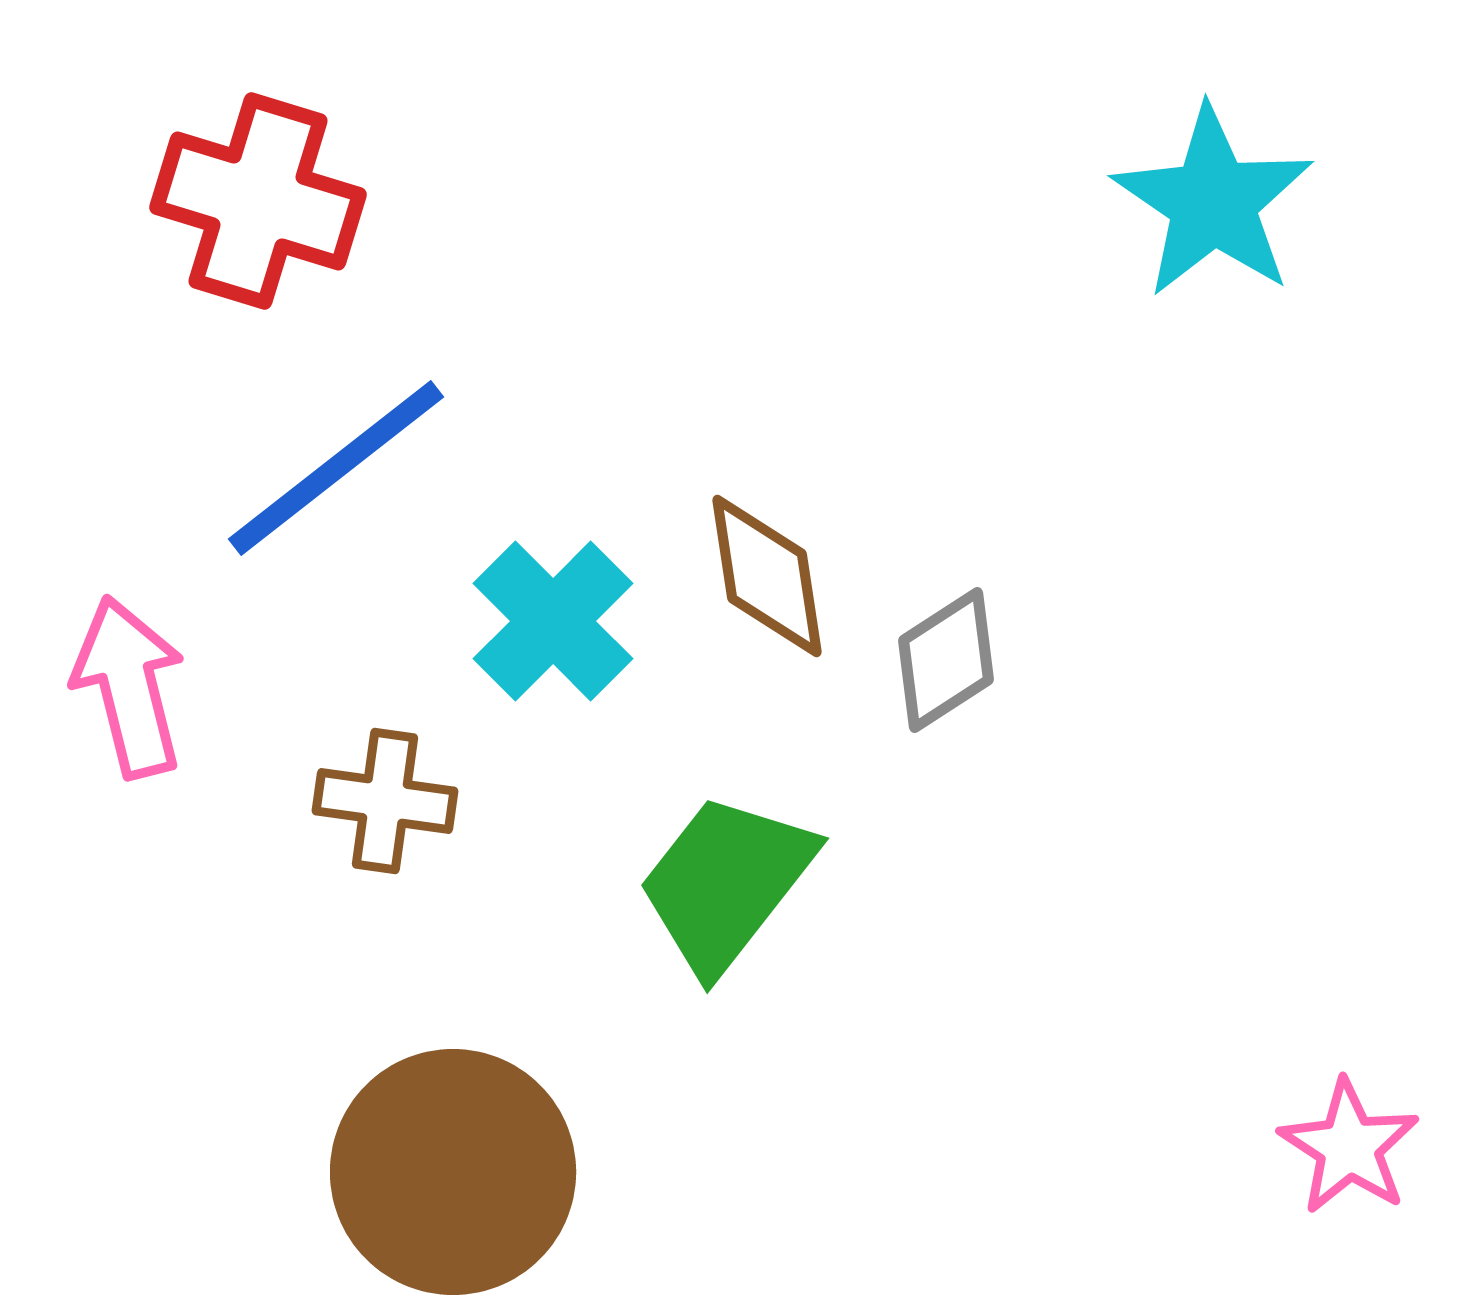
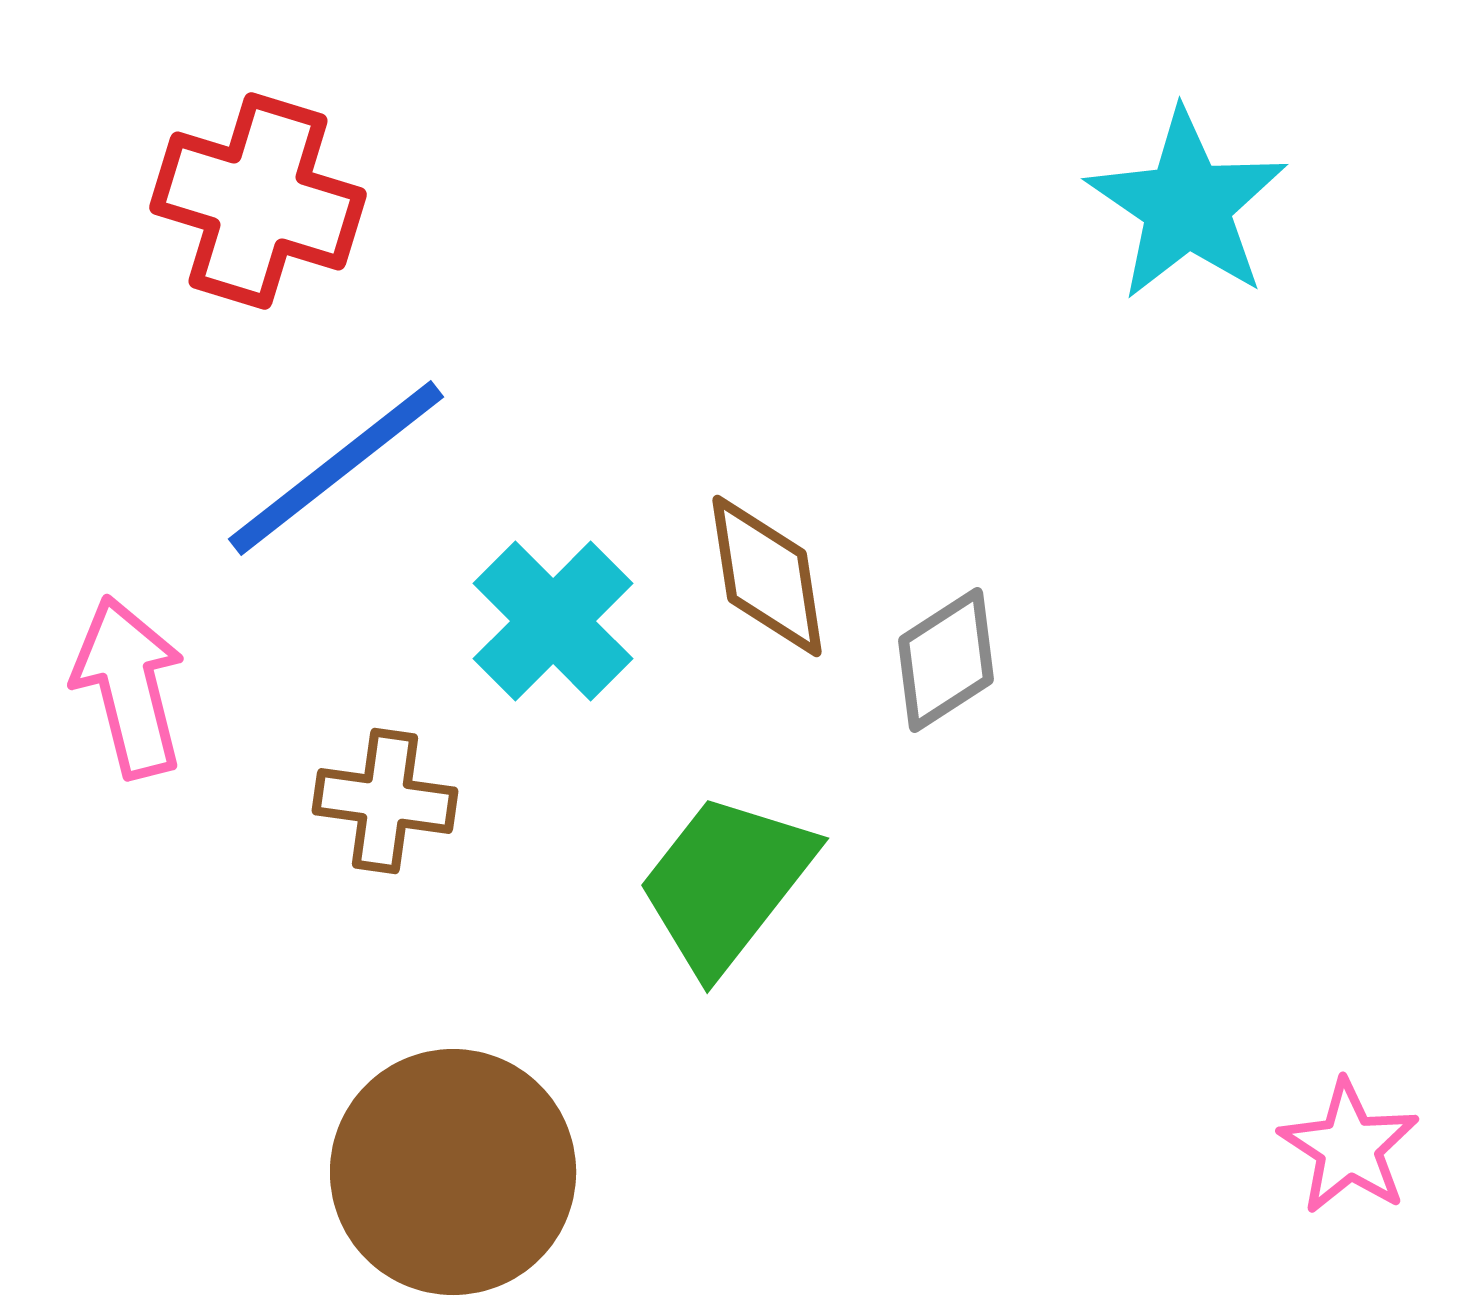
cyan star: moved 26 px left, 3 px down
